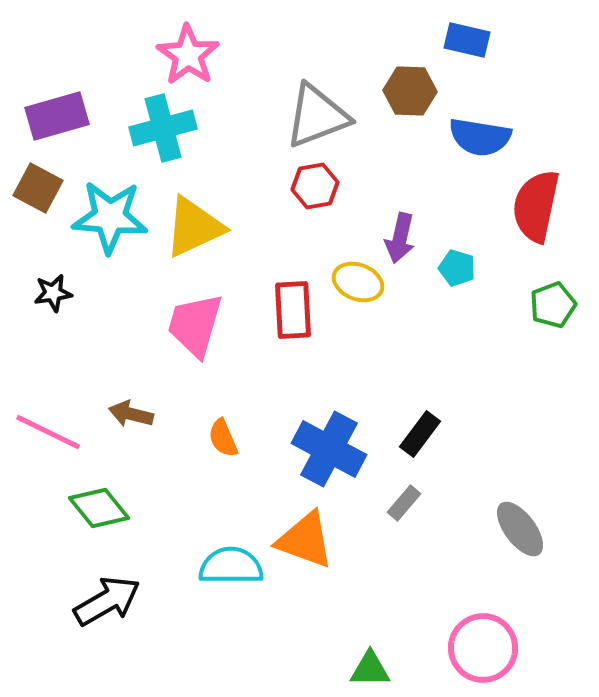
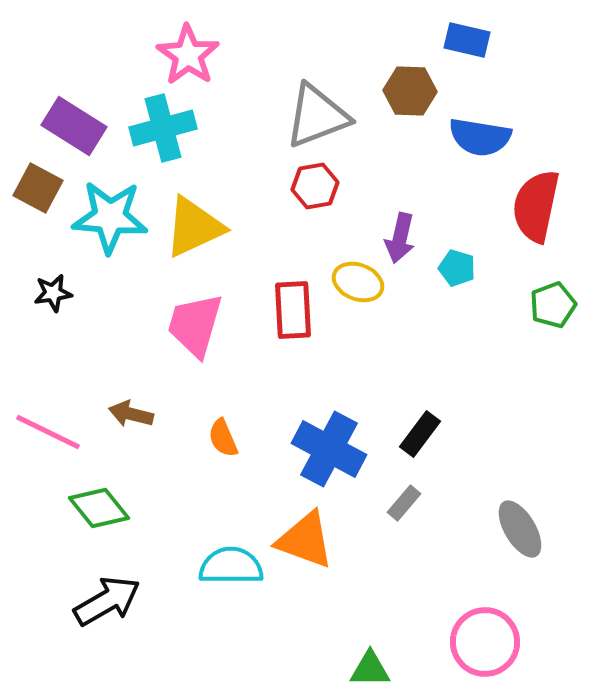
purple rectangle: moved 17 px right, 10 px down; rotated 48 degrees clockwise
gray ellipse: rotated 6 degrees clockwise
pink circle: moved 2 px right, 6 px up
